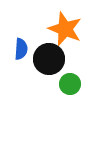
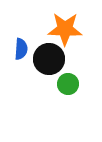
orange star: rotated 20 degrees counterclockwise
green circle: moved 2 px left
